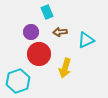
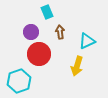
brown arrow: rotated 88 degrees clockwise
cyan triangle: moved 1 px right, 1 px down
yellow arrow: moved 12 px right, 2 px up
cyan hexagon: moved 1 px right
